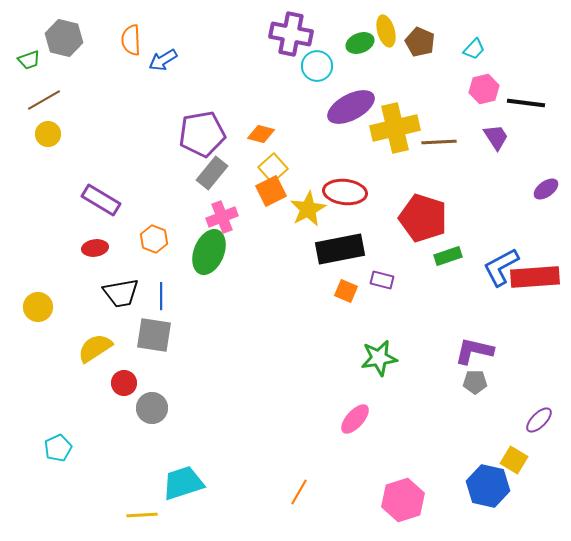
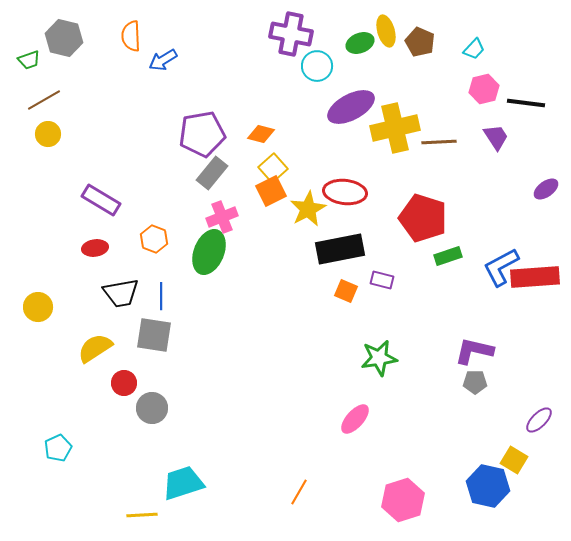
orange semicircle at (131, 40): moved 4 px up
